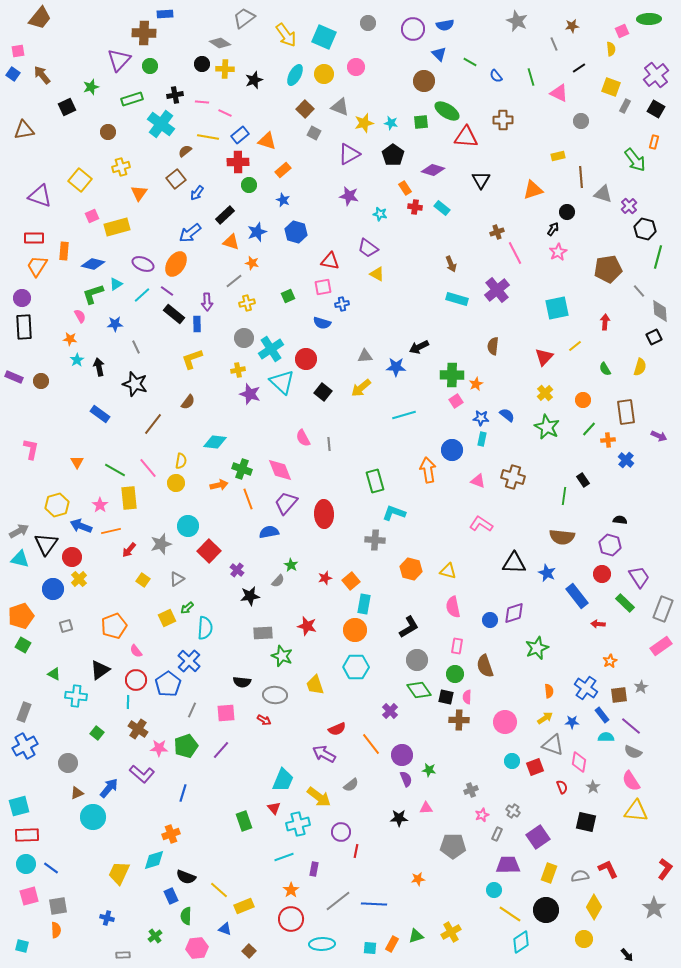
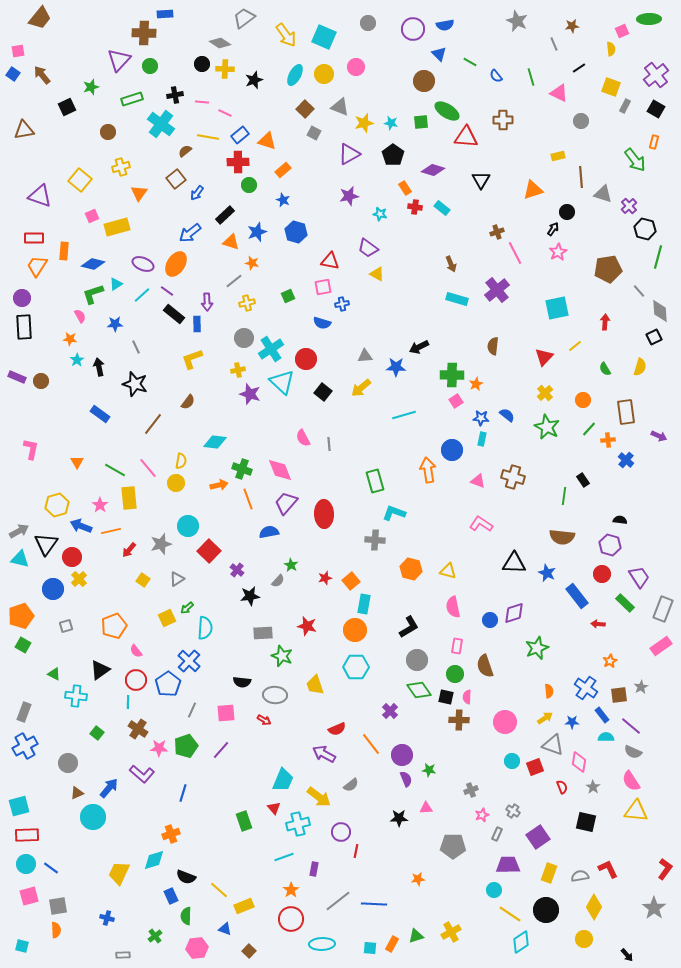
purple star at (349, 196): rotated 24 degrees counterclockwise
purple rectangle at (14, 377): moved 3 px right
